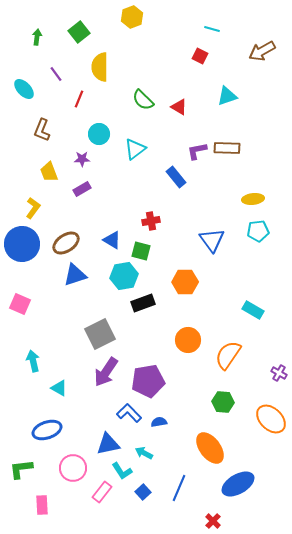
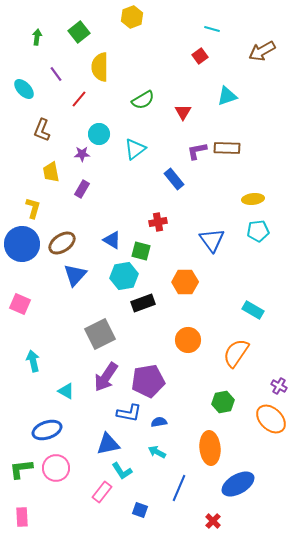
red square at (200, 56): rotated 28 degrees clockwise
red line at (79, 99): rotated 18 degrees clockwise
green semicircle at (143, 100): rotated 75 degrees counterclockwise
red triangle at (179, 107): moved 4 px right, 5 px down; rotated 30 degrees clockwise
purple star at (82, 159): moved 5 px up
yellow trapezoid at (49, 172): moved 2 px right; rotated 10 degrees clockwise
blue rectangle at (176, 177): moved 2 px left, 2 px down
purple rectangle at (82, 189): rotated 30 degrees counterclockwise
yellow L-shape at (33, 208): rotated 20 degrees counterclockwise
red cross at (151, 221): moved 7 px right, 1 px down
brown ellipse at (66, 243): moved 4 px left
blue triangle at (75, 275): rotated 30 degrees counterclockwise
orange semicircle at (228, 355): moved 8 px right, 2 px up
purple arrow at (106, 372): moved 5 px down
purple cross at (279, 373): moved 13 px down
cyan triangle at (59, 388): moved 7 px right, 3 px down
green hexagon at (223, 402): rotated 15 degrees counterclockwise
blue L-shape at (129, 413): rotated 145 degrees clockwise
orange ellipse at (210, 448): rotated 32 degrees clockwise
cyan arrow at (144, 453): moved 13 px right, 1 px up
pink circle at (73, 468): moved 17 px left
blue square at (143, 492): moved 3 px left, 18 px down; rotated 28 degrees counterclockwise
pink rectangle at (42, 505): moved 20 px left, 12 px down
